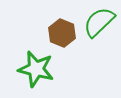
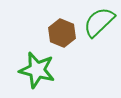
green star: moved 1 px right, 1 px down
